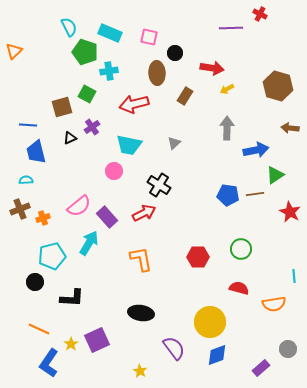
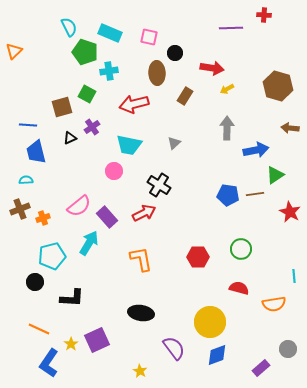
red cross at (260, 14): moved 4 px right, 1 px down; rotated 24 degrees counterclockwise
